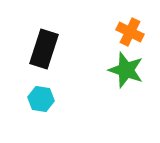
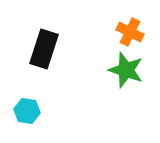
cyan hexagon: moved 14 px left, 12 px down
